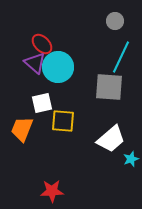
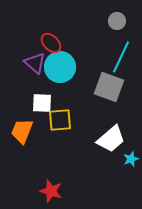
gray circle: moved 2 px right
red ellipse: moved 9 px right, 1 px up
cyan circle: moved 2 px right
gray square: rotated 16 degrees clockwise
white square: rotated 15 degrees clockwise
yellow square: moved 3 px left, 1 px up; rotated 10 degrees counterclockwise
orange trapezoid: moved 2 px down
red star: moved 1 px left; rotated 20 degrees clockwise
